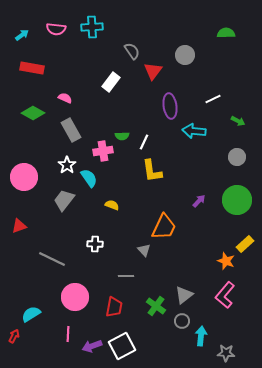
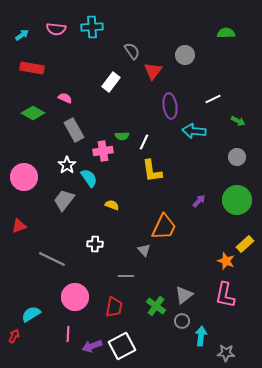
gray rectangle at (71, 130): moved 3 px right
pink L-shape at (225, 295): rotated 28 degrees counterclockwise
